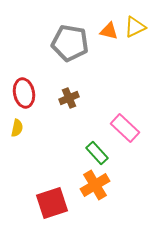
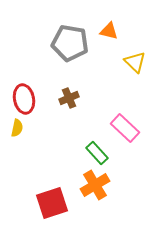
yellow triangle: moved 35 px down; rotated 50 degrees counterclockwise
red ellipse: moved 6 px down
